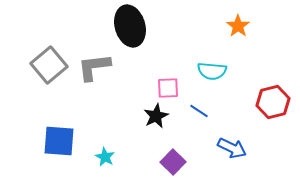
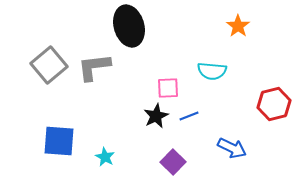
black ellipse: moved 1 px left
red hexagon: moved 1 px right, 2 px down
blue line: moved 10 px left, 5 px down; rotated 54 degrees counterclockwise
